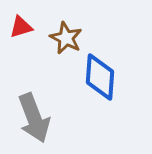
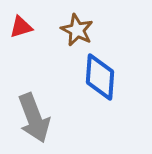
brown star: moved 11 px right, 8 px up
